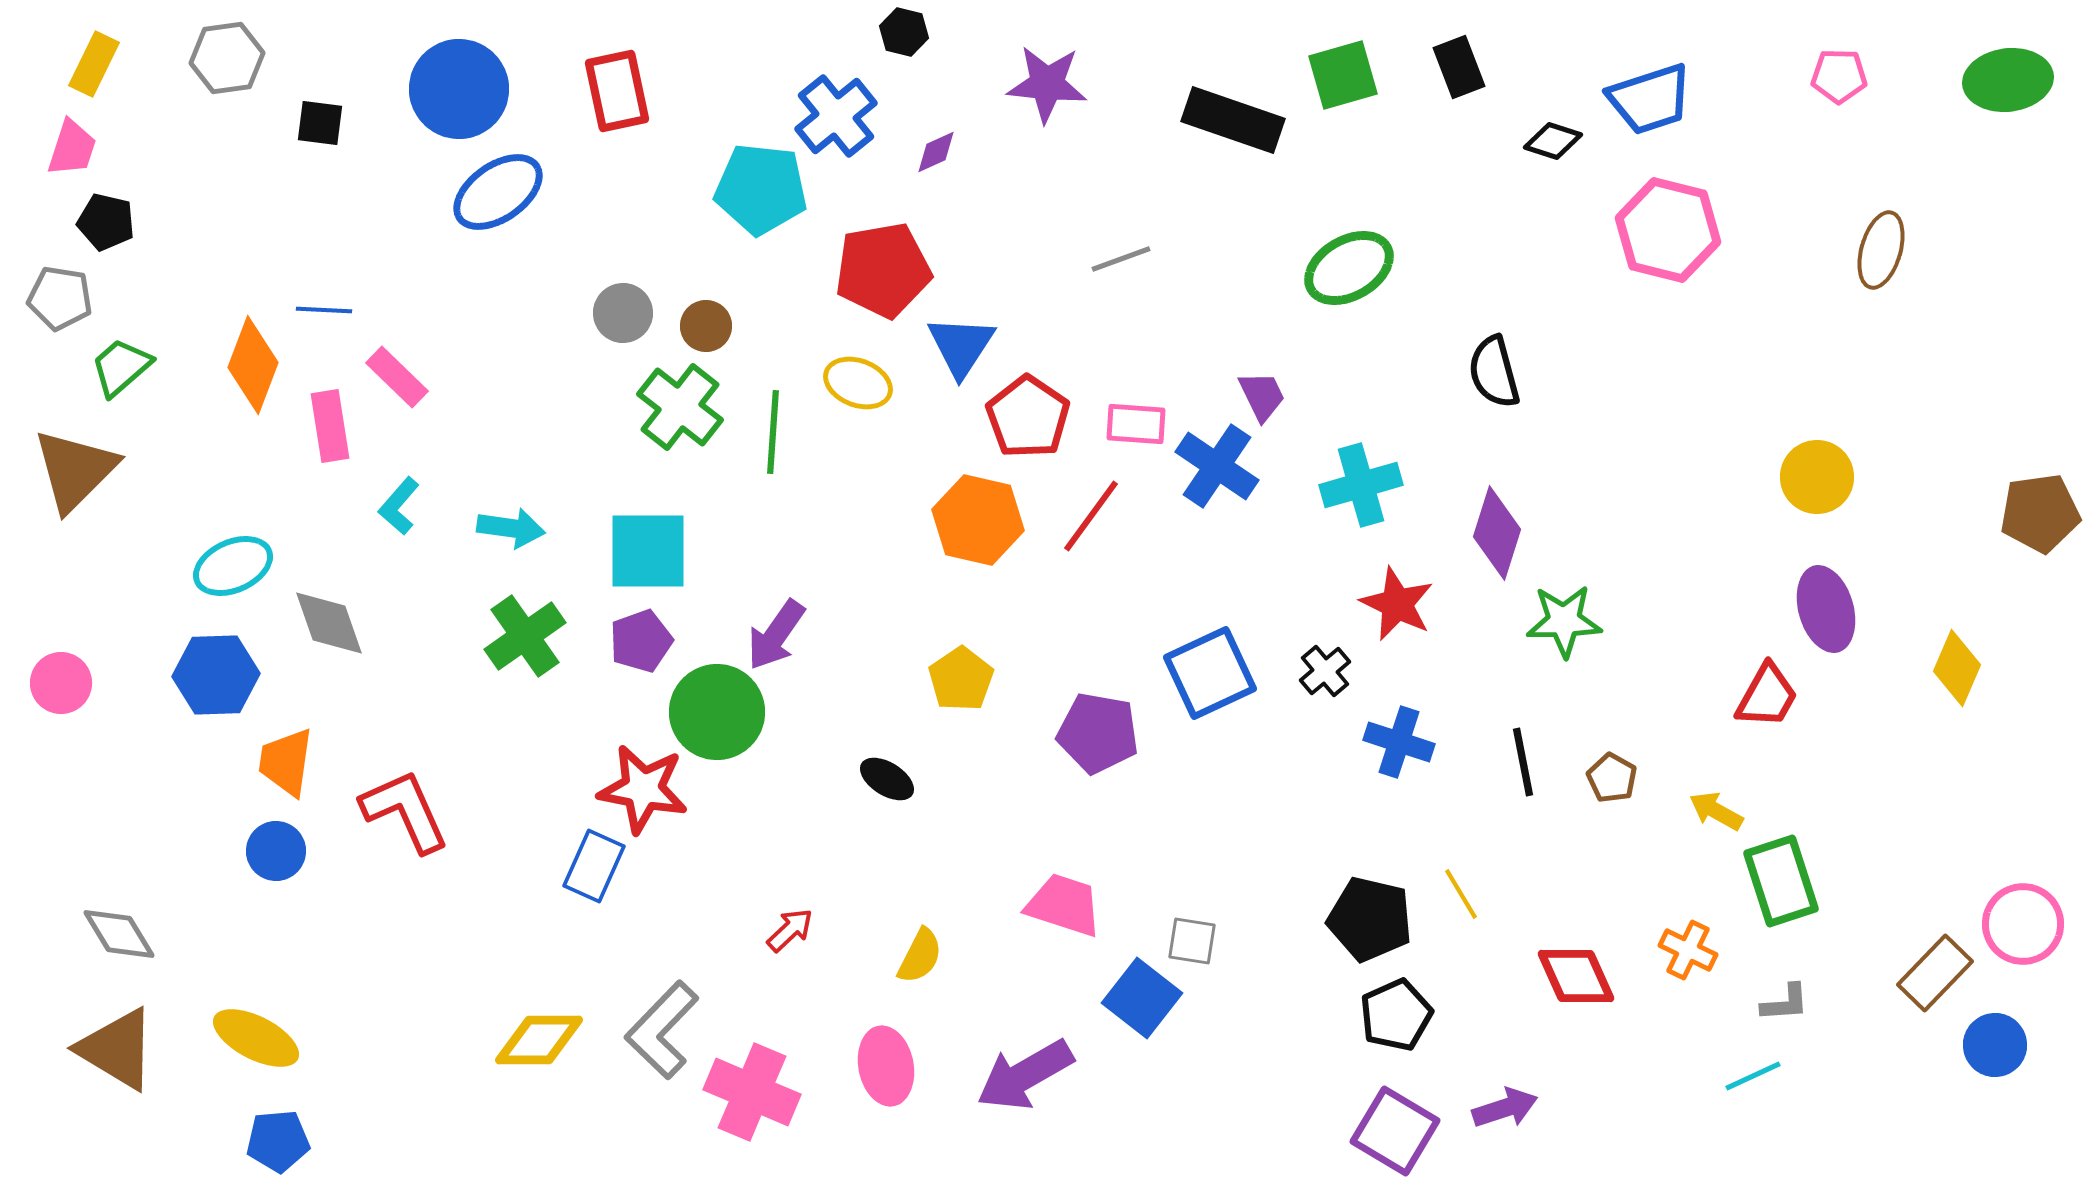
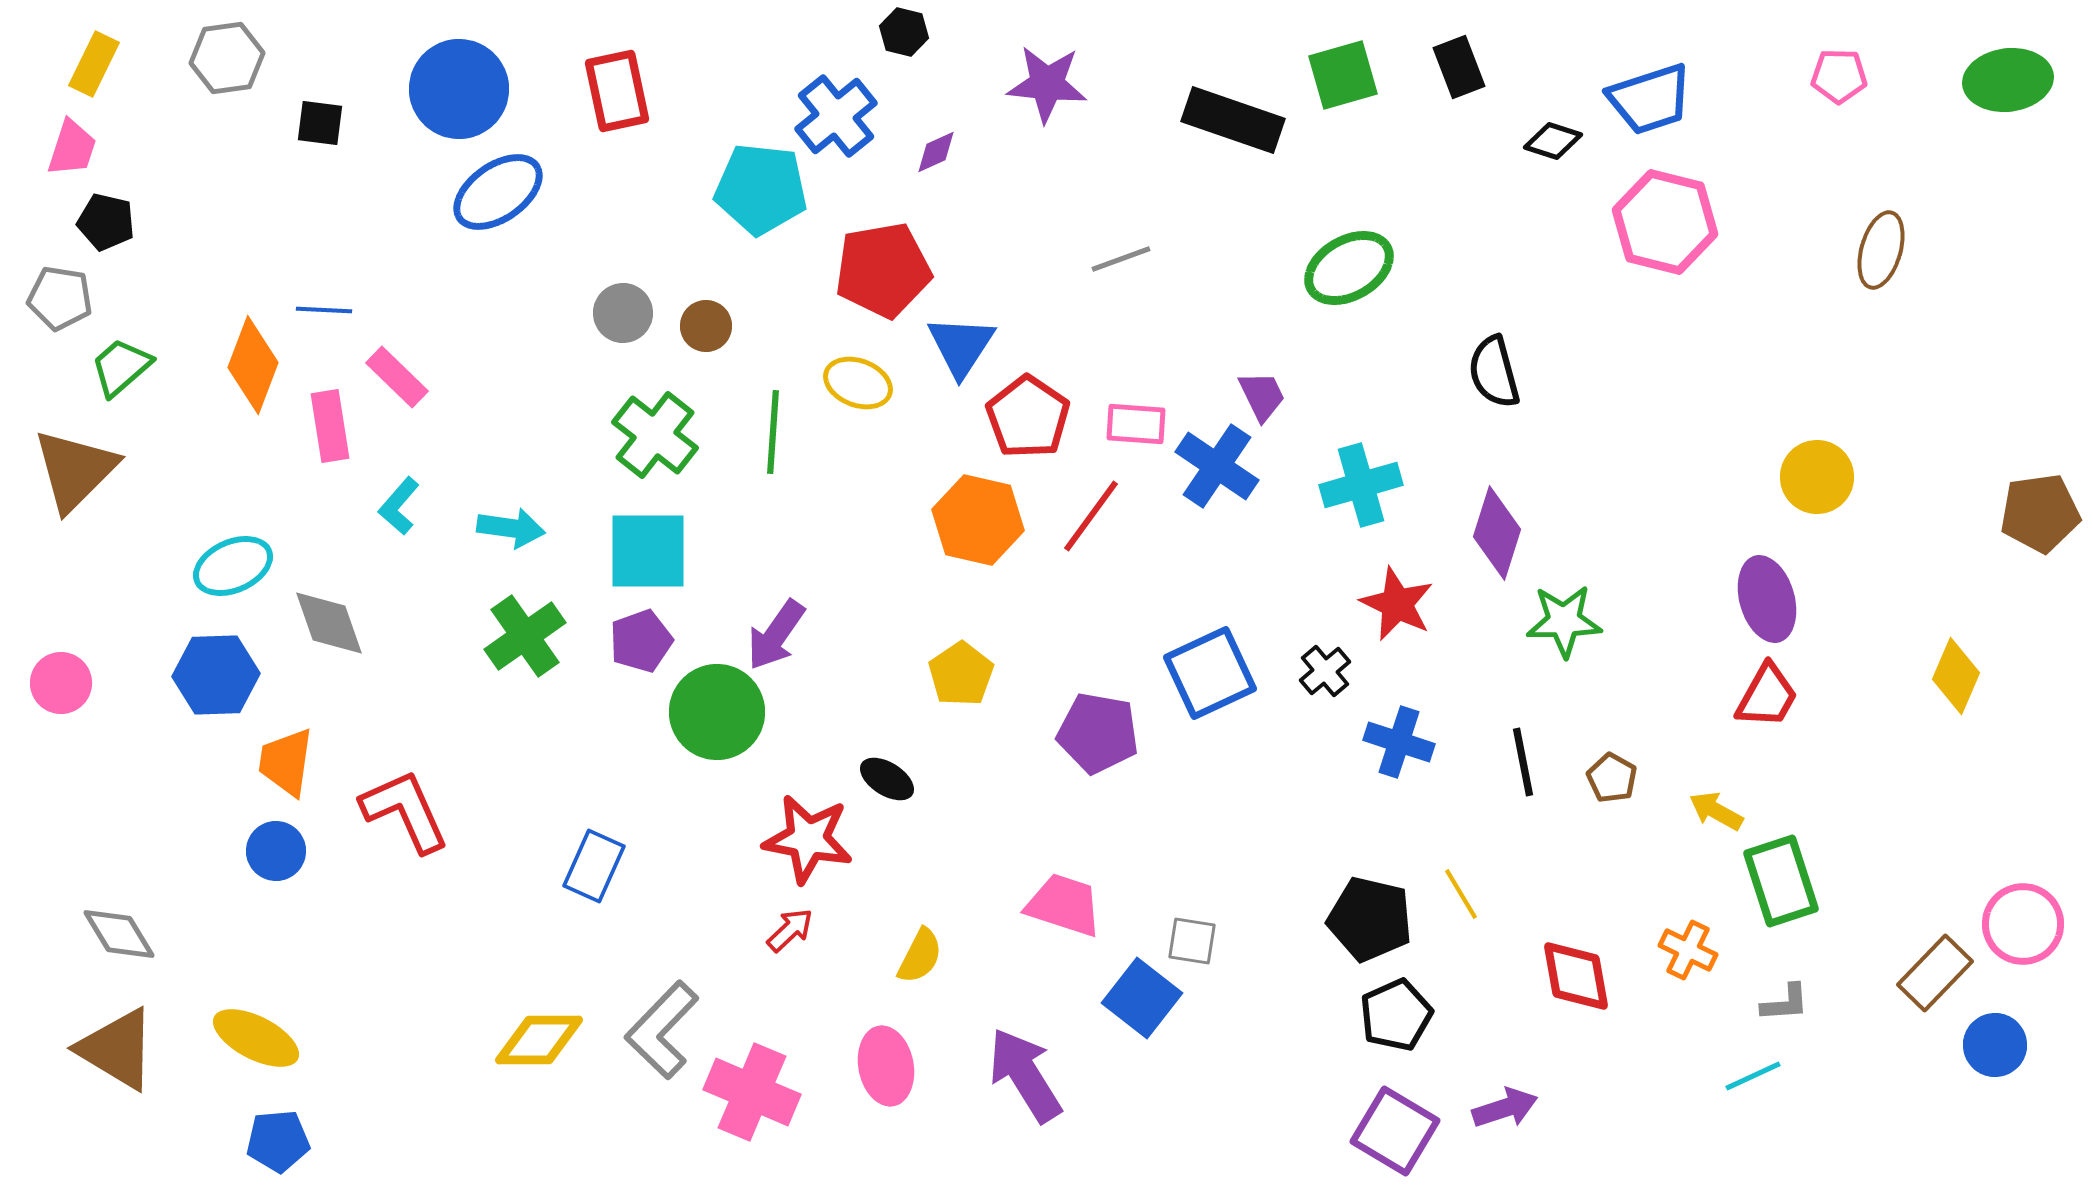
pink hexagon at (1668, 230): moved 3 px left, 8 px up
green cross at (680, 407): moved 25 px left, 28 px down
purple ellipse at (1826, 609): moved 59 px left, 10 px up
yellow diamond at (1957, 668): moved 1 px left, 8 px down
yellow pentagon at (961, 679): moved 5 px up
red star at (643, 789): moved 165 px right, 50 px down
red diamond at (1576, 976): rotated 14 degrees clockwise
purple arrow at (1025, 1075): rotated 88 degrees clockwise
